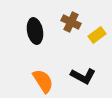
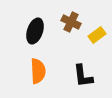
black ellipse: rotated 30 degrees clockwise
black L-shape: rotated 55 degrees clockwise
orange semicircle: moved 5 px left, 10 px up; rotated 30 degrees clockwise
